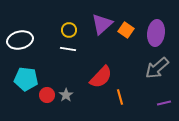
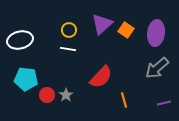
orange line: moved 4 px right, 3 px down
